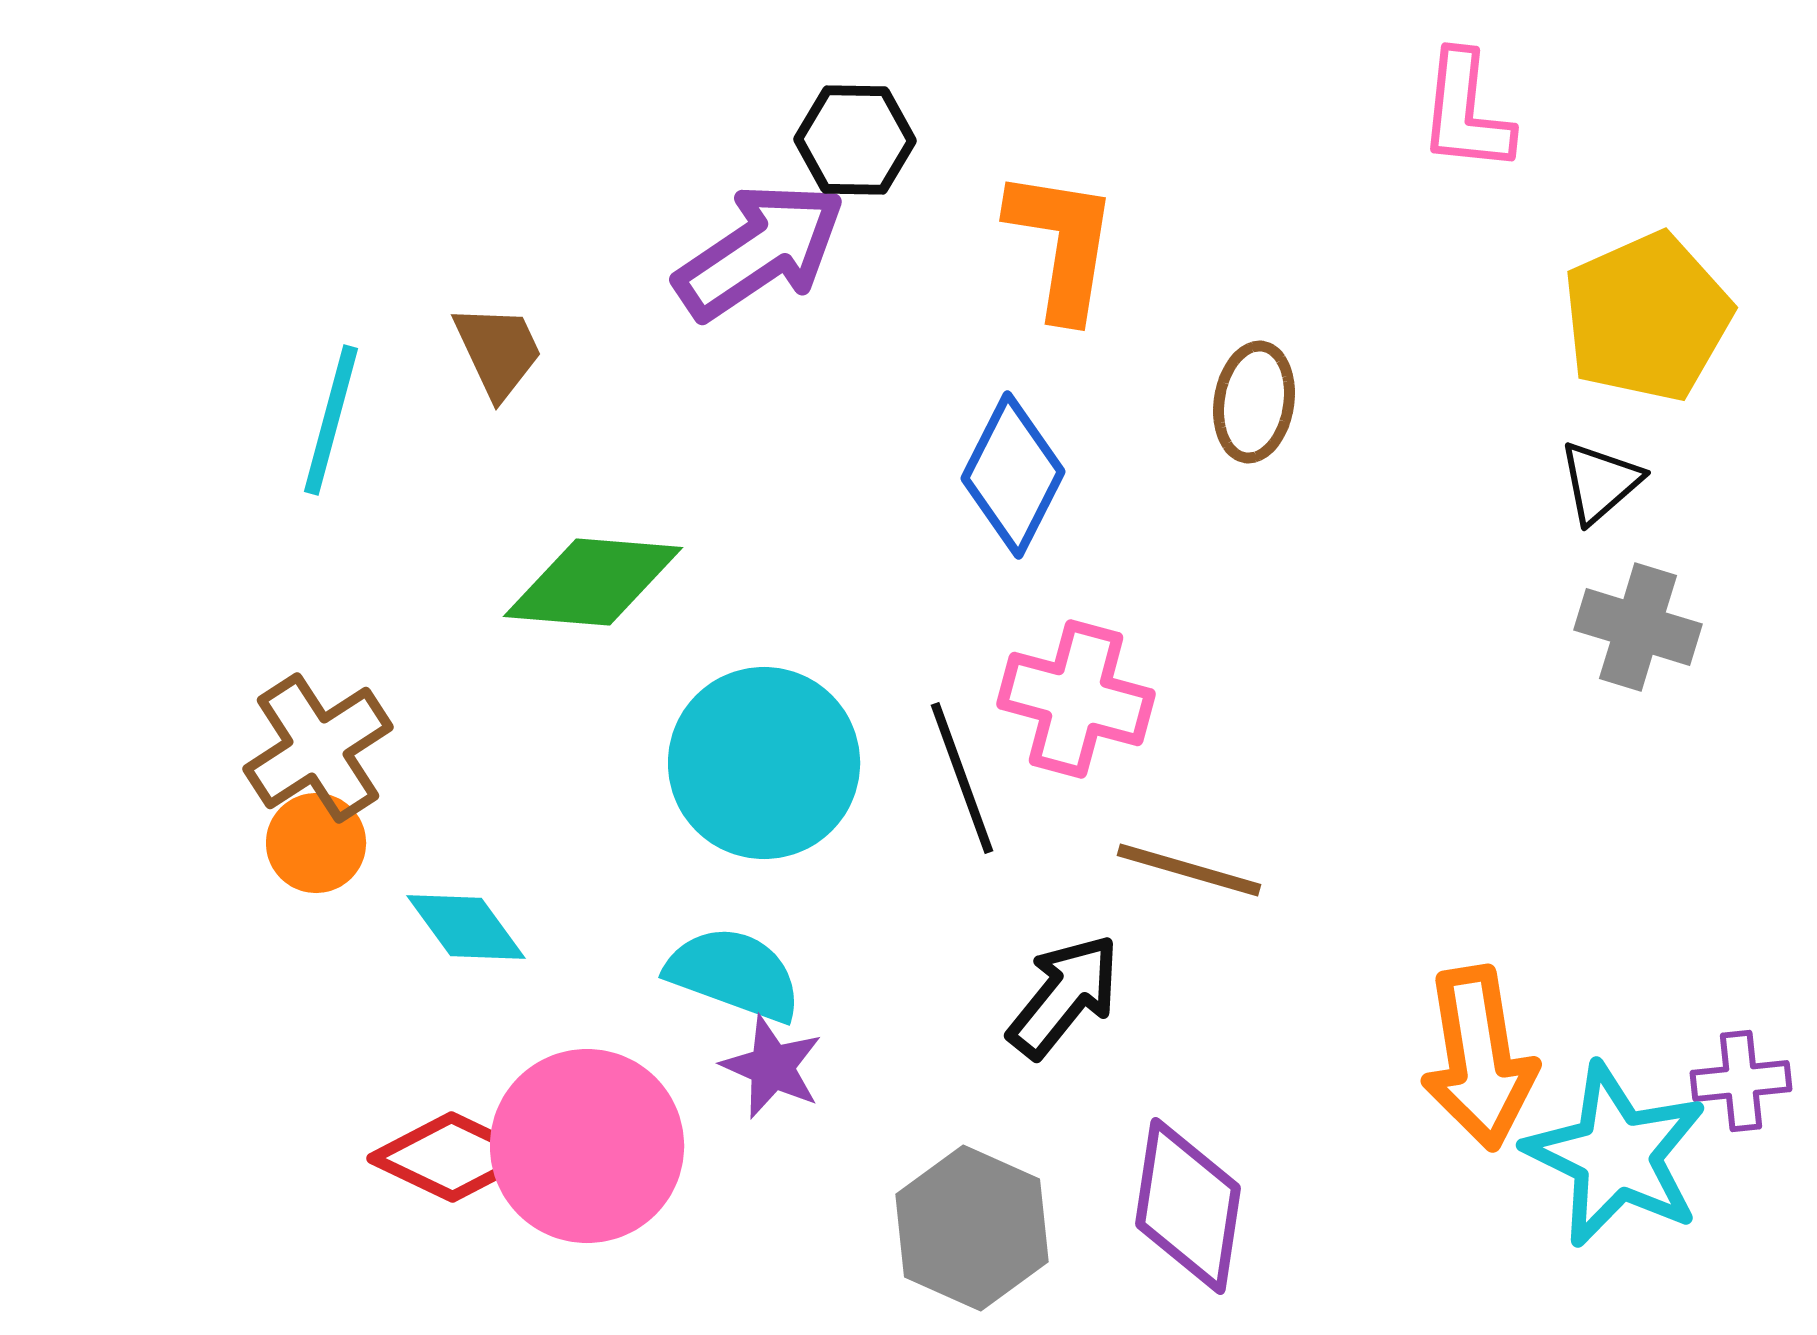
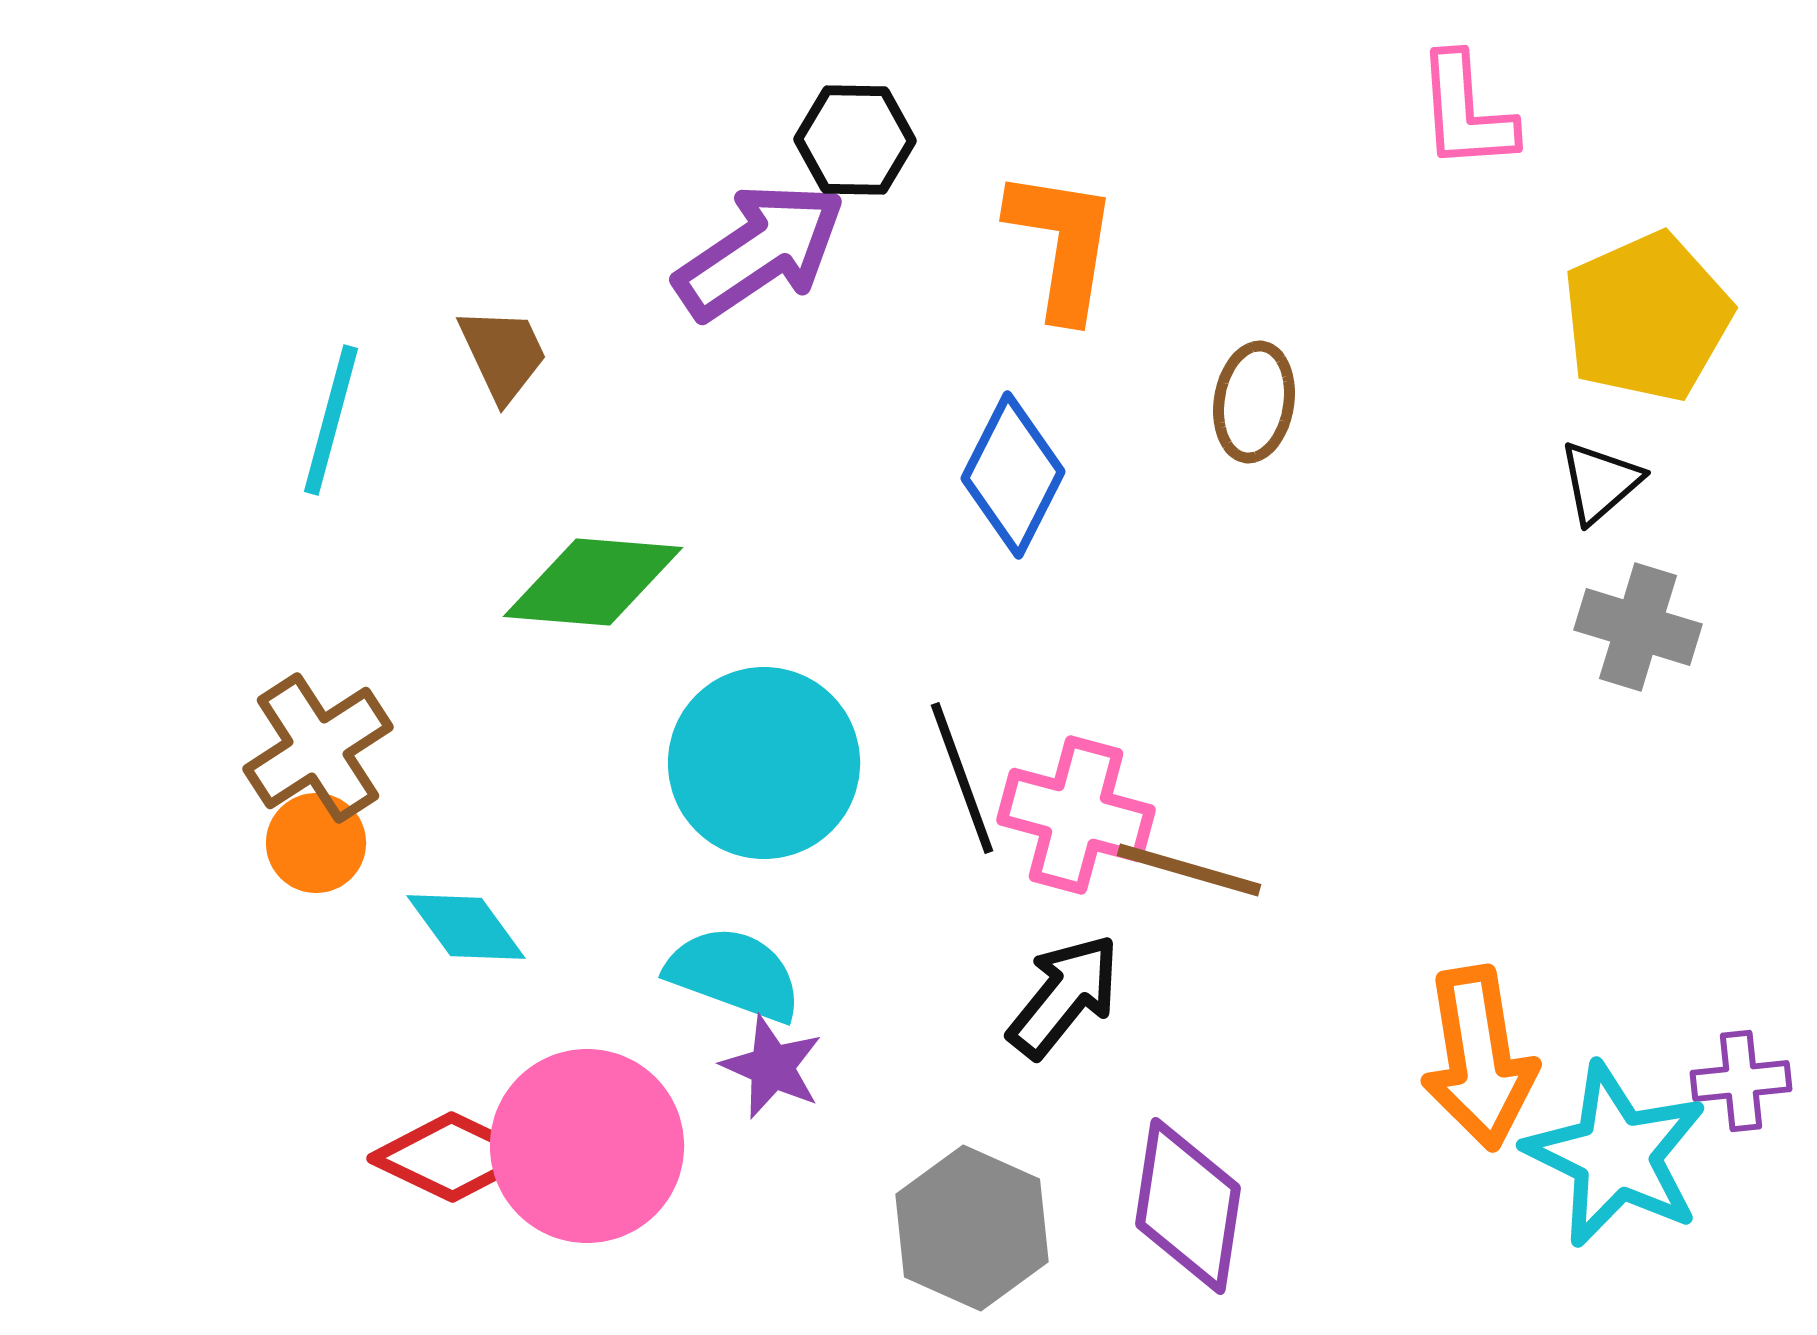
pink L-shape: rotated 10 degrees counterclockwise
brown trapezoid: moved 5 px right, 3 px down
pink cross: moved 116 px down
